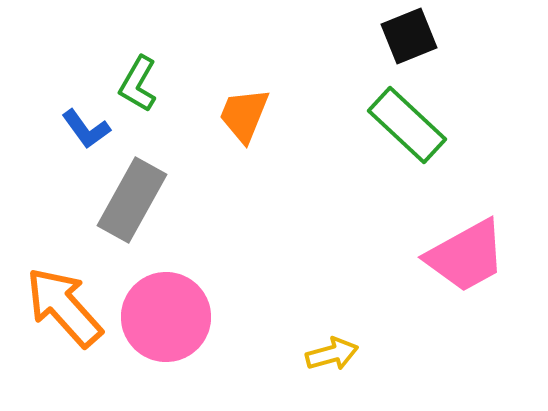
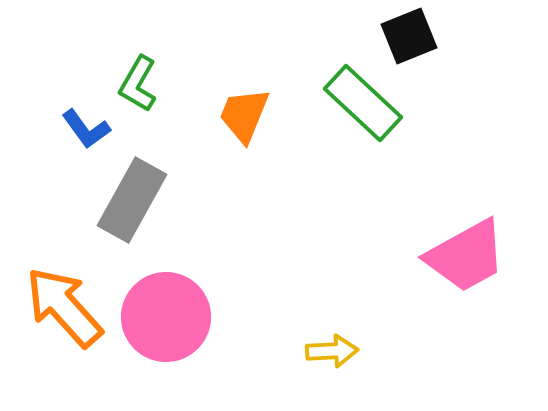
green rectangle: moved 44 px left, 22 px up
yellow arrow: moved 3 px up; rotated 12 degrees clockwise
